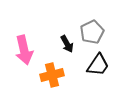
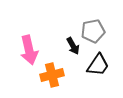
gray pentagon: moved 1 px right, 1 px up; rotated 15 degrees clockwise
black arrow: moved 6 px right, 2 px down
pink arrow: moved 5 px right
